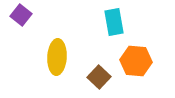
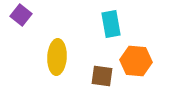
cyan rectangle: moved 3 px left, 2 px down
brown square: moved 3 px right, 1 px up; rotated 35 degrees counterclockwise
